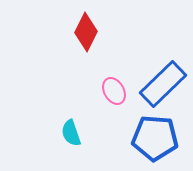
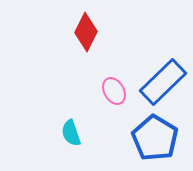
blue rectangle: moved 2 px up
blue pentagon: rotated 27 degrees clockwise
